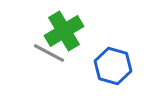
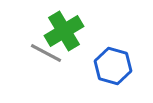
gray line: moved 3 px left
